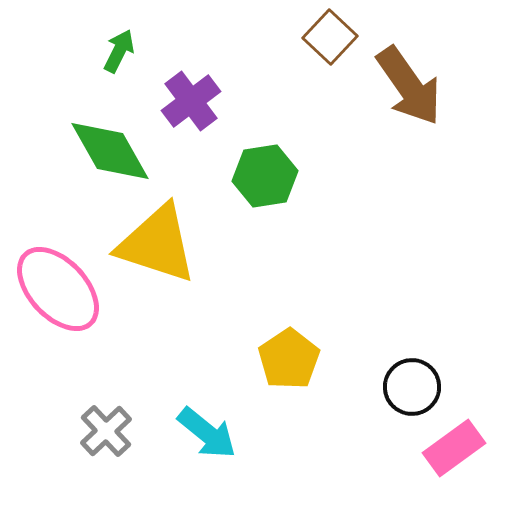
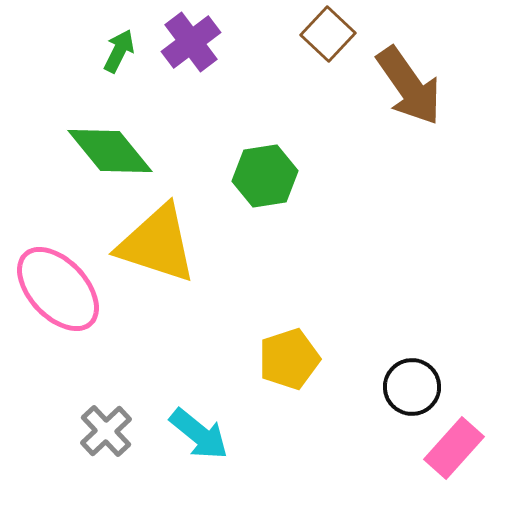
brown square: moved 2 px left, 3 px up
purple cross: moved 59 px up
green diamond: rotated 10 degrees counterclockwise
yellow pentagon: rotated 16 degrees clockwise
cyan arrow: moved 8 px left, 1 px down
pink rectangle: rotated 12 degrees counterclockwise
